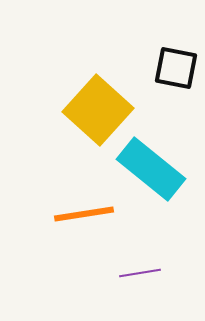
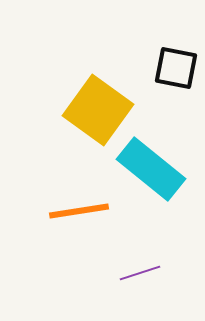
yellow square: rotated 6 degrees counterclockwise
orange line: moved 5 px left, 3 px up
purple line: rotated 9 degrees counterclockwise
